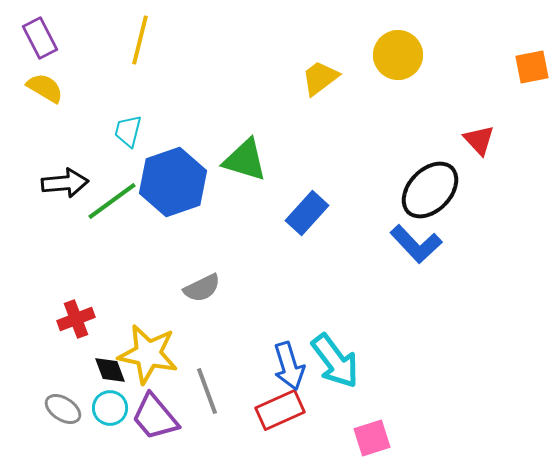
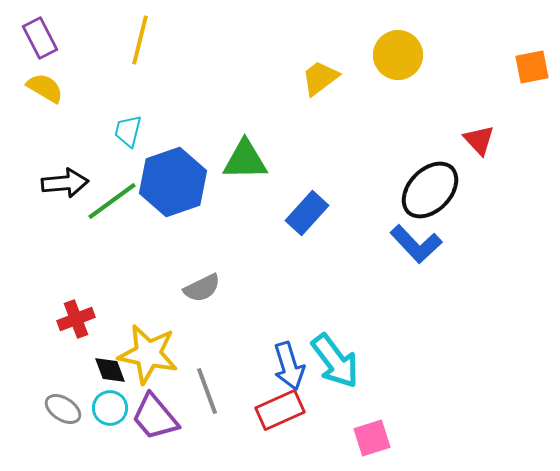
green triangle: rotated 18 degrees counterclockwise
